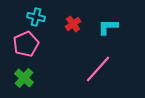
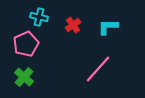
cyan cross: moved 3 px right
red cross: moved 1 px down
green cross: moved 1 px up
